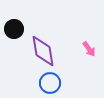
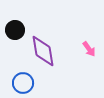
black circle: moved 1 px right, 1 px down
blue circle: moved 27 px left
